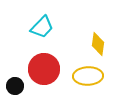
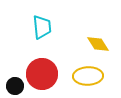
cyan trapezoid: rotated 50 degrees counterclockwise
yellow diamond: rotated 40 degrees counterclockwise
red circle: moved 2 px left, 5 px down
